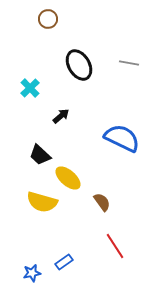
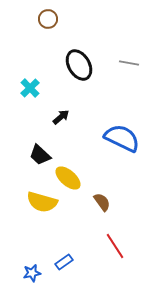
black arrow: moved 1 px down
